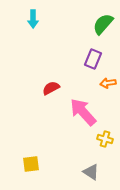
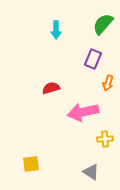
cyan arrow: moved 23 px right, 11 px down
orange arrow: rotated 63 degrees counterclockwise
red semicircle: rotated 12 degrees clockwise
pink arrow: rotated 60 degrees counterclockwise
yellow cross: rotated 21 degrees counterclockwise
